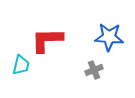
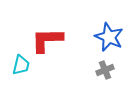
blue star: rotated 20 degrees clockwise
gray cross: moved 11 px right
